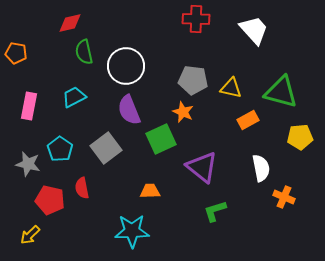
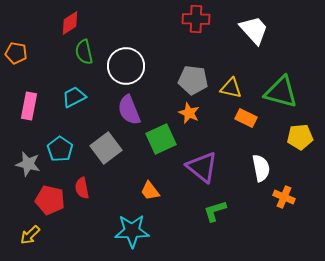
red diamond: rotated 20 degrees counterclockwise
orange star: moved 6 px right, 1 px down
orange rectangle: moved 2 px left, 2 px up; rotated 55 degrees clockwise
orange trapezoid: rotated 125 degrees counterclockwise
